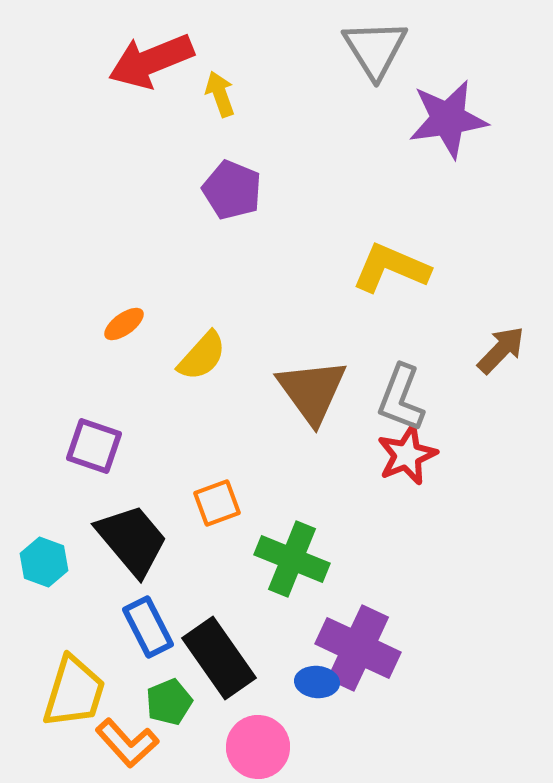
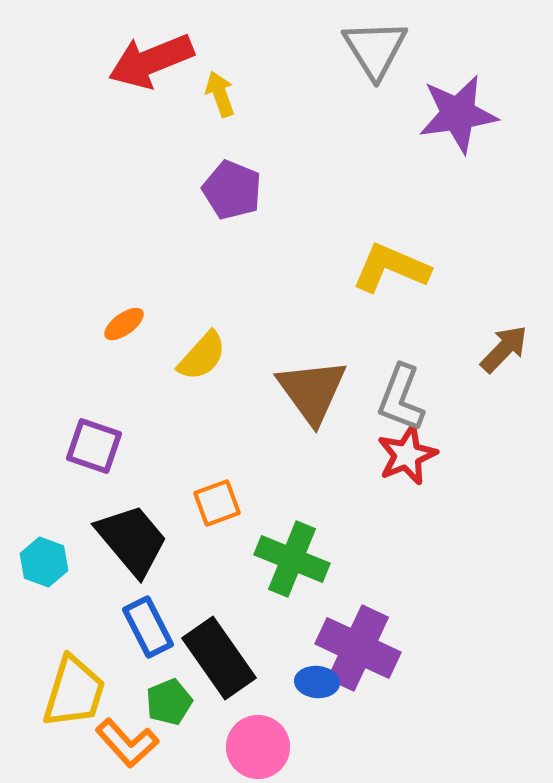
purple star: moved 10 px right, 5 px up
brown arrow: moved 3 px right, 1 px up
